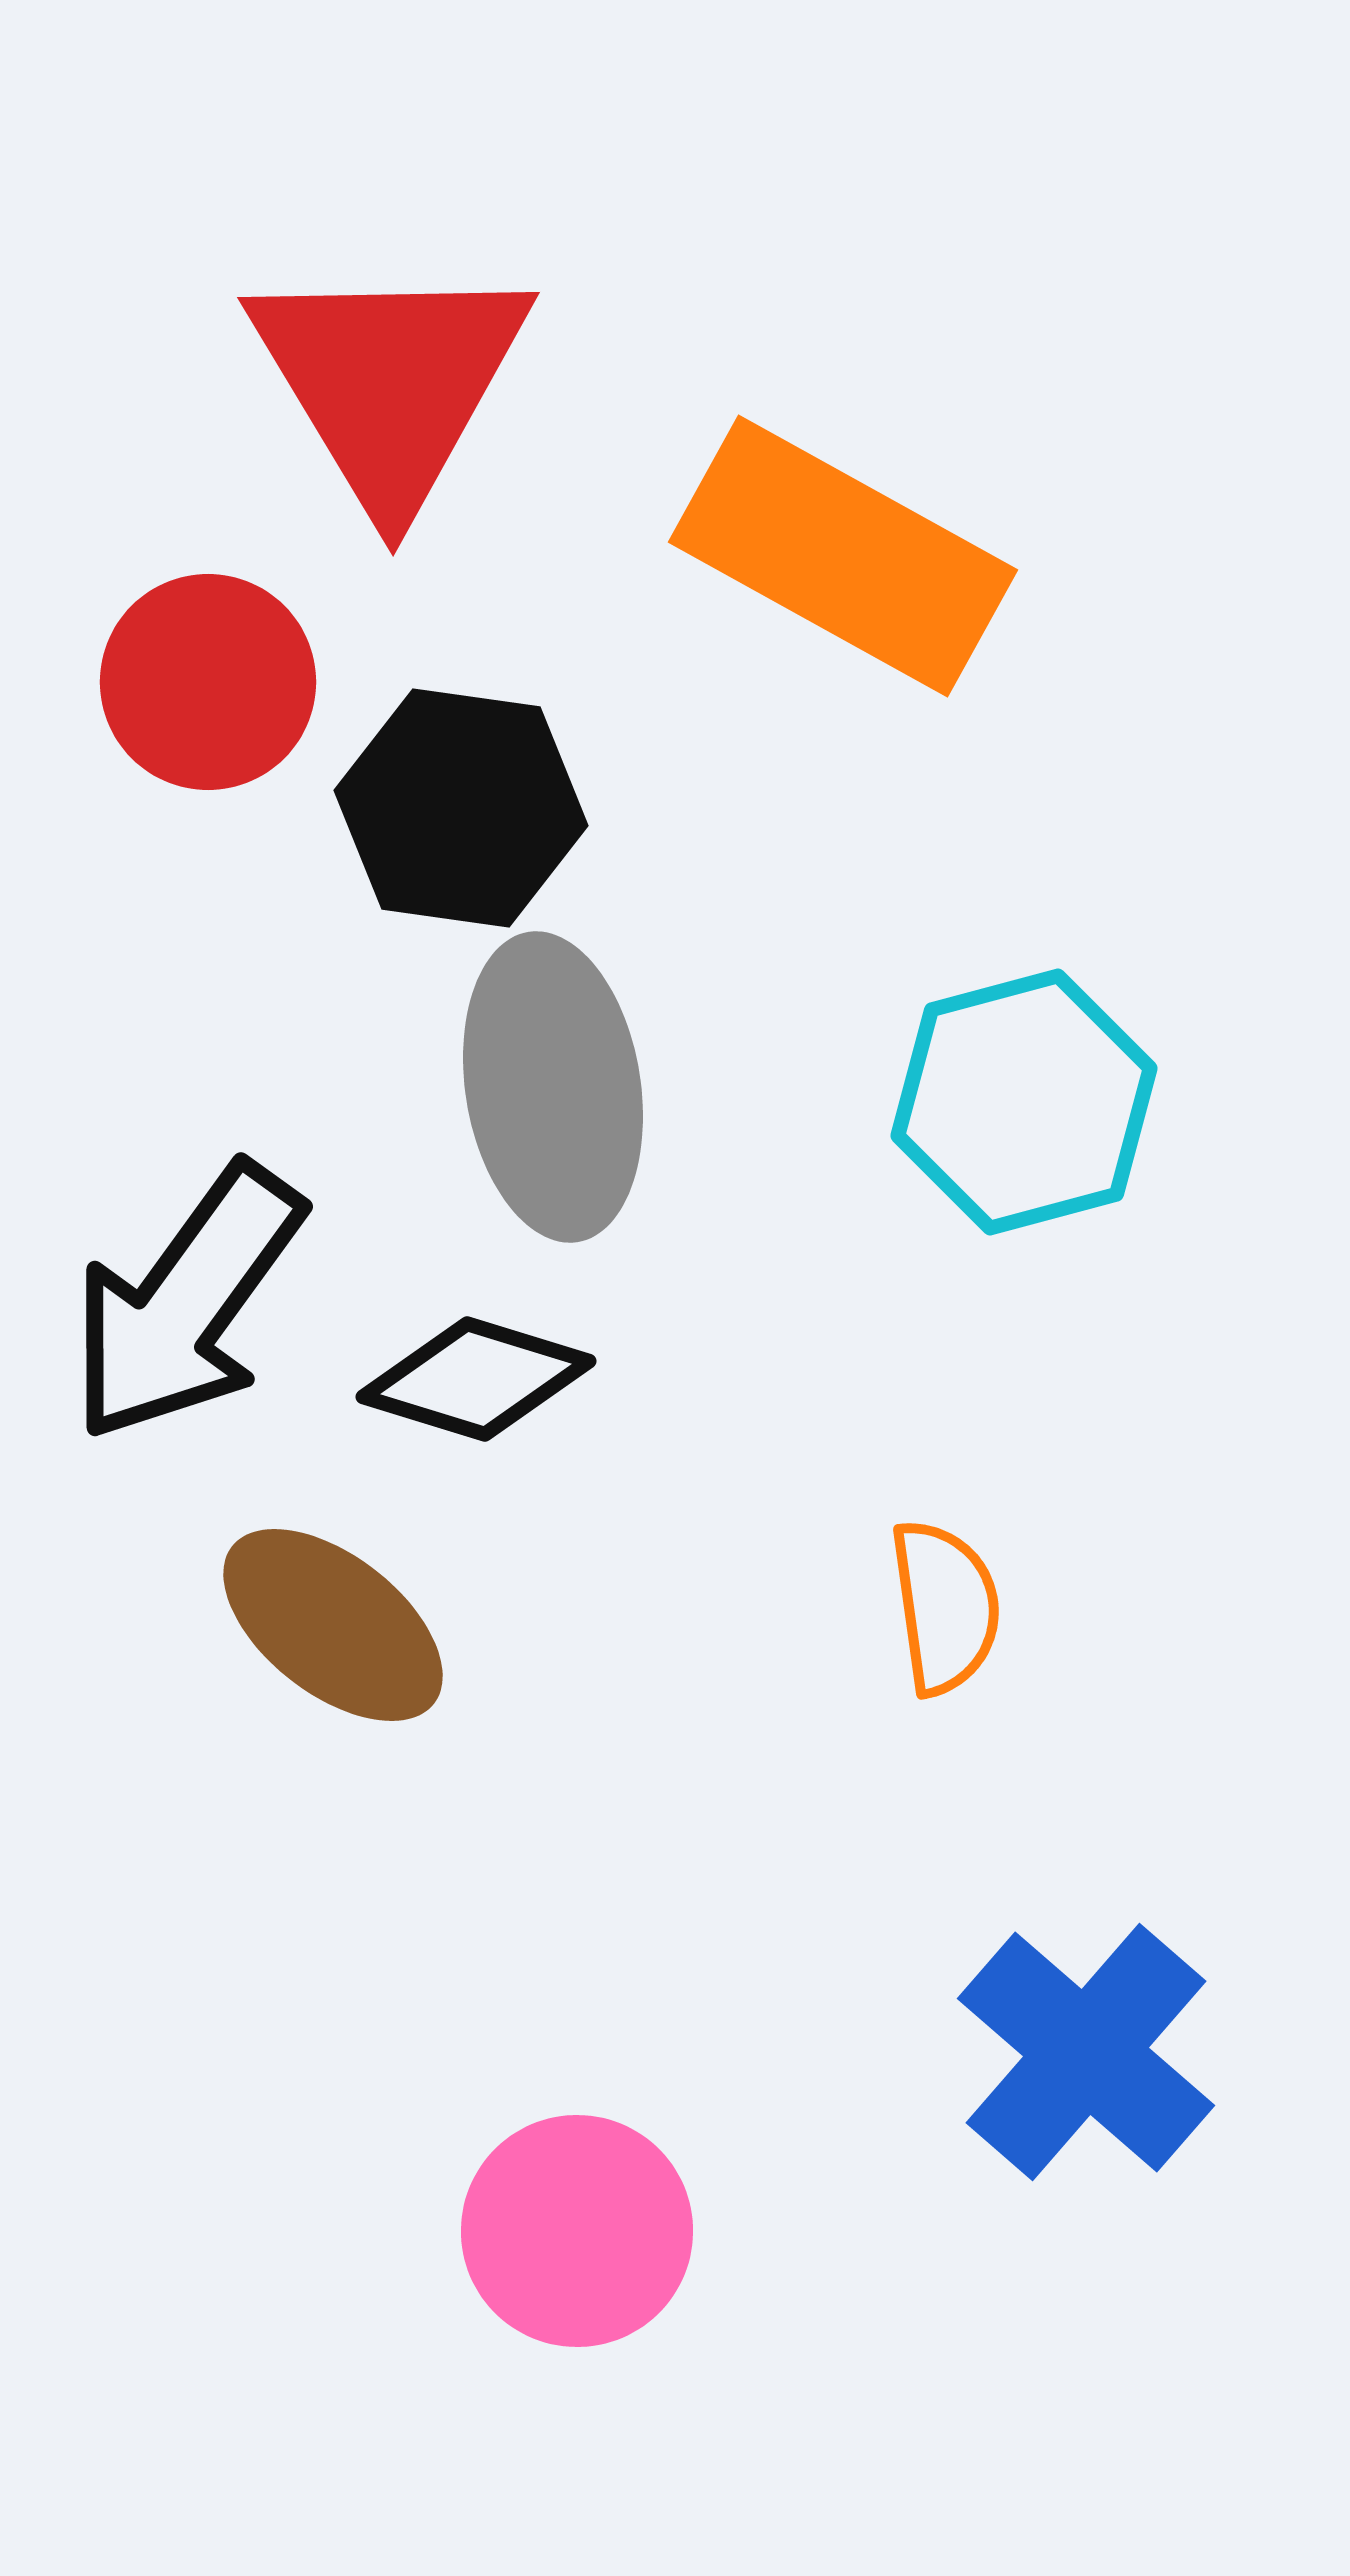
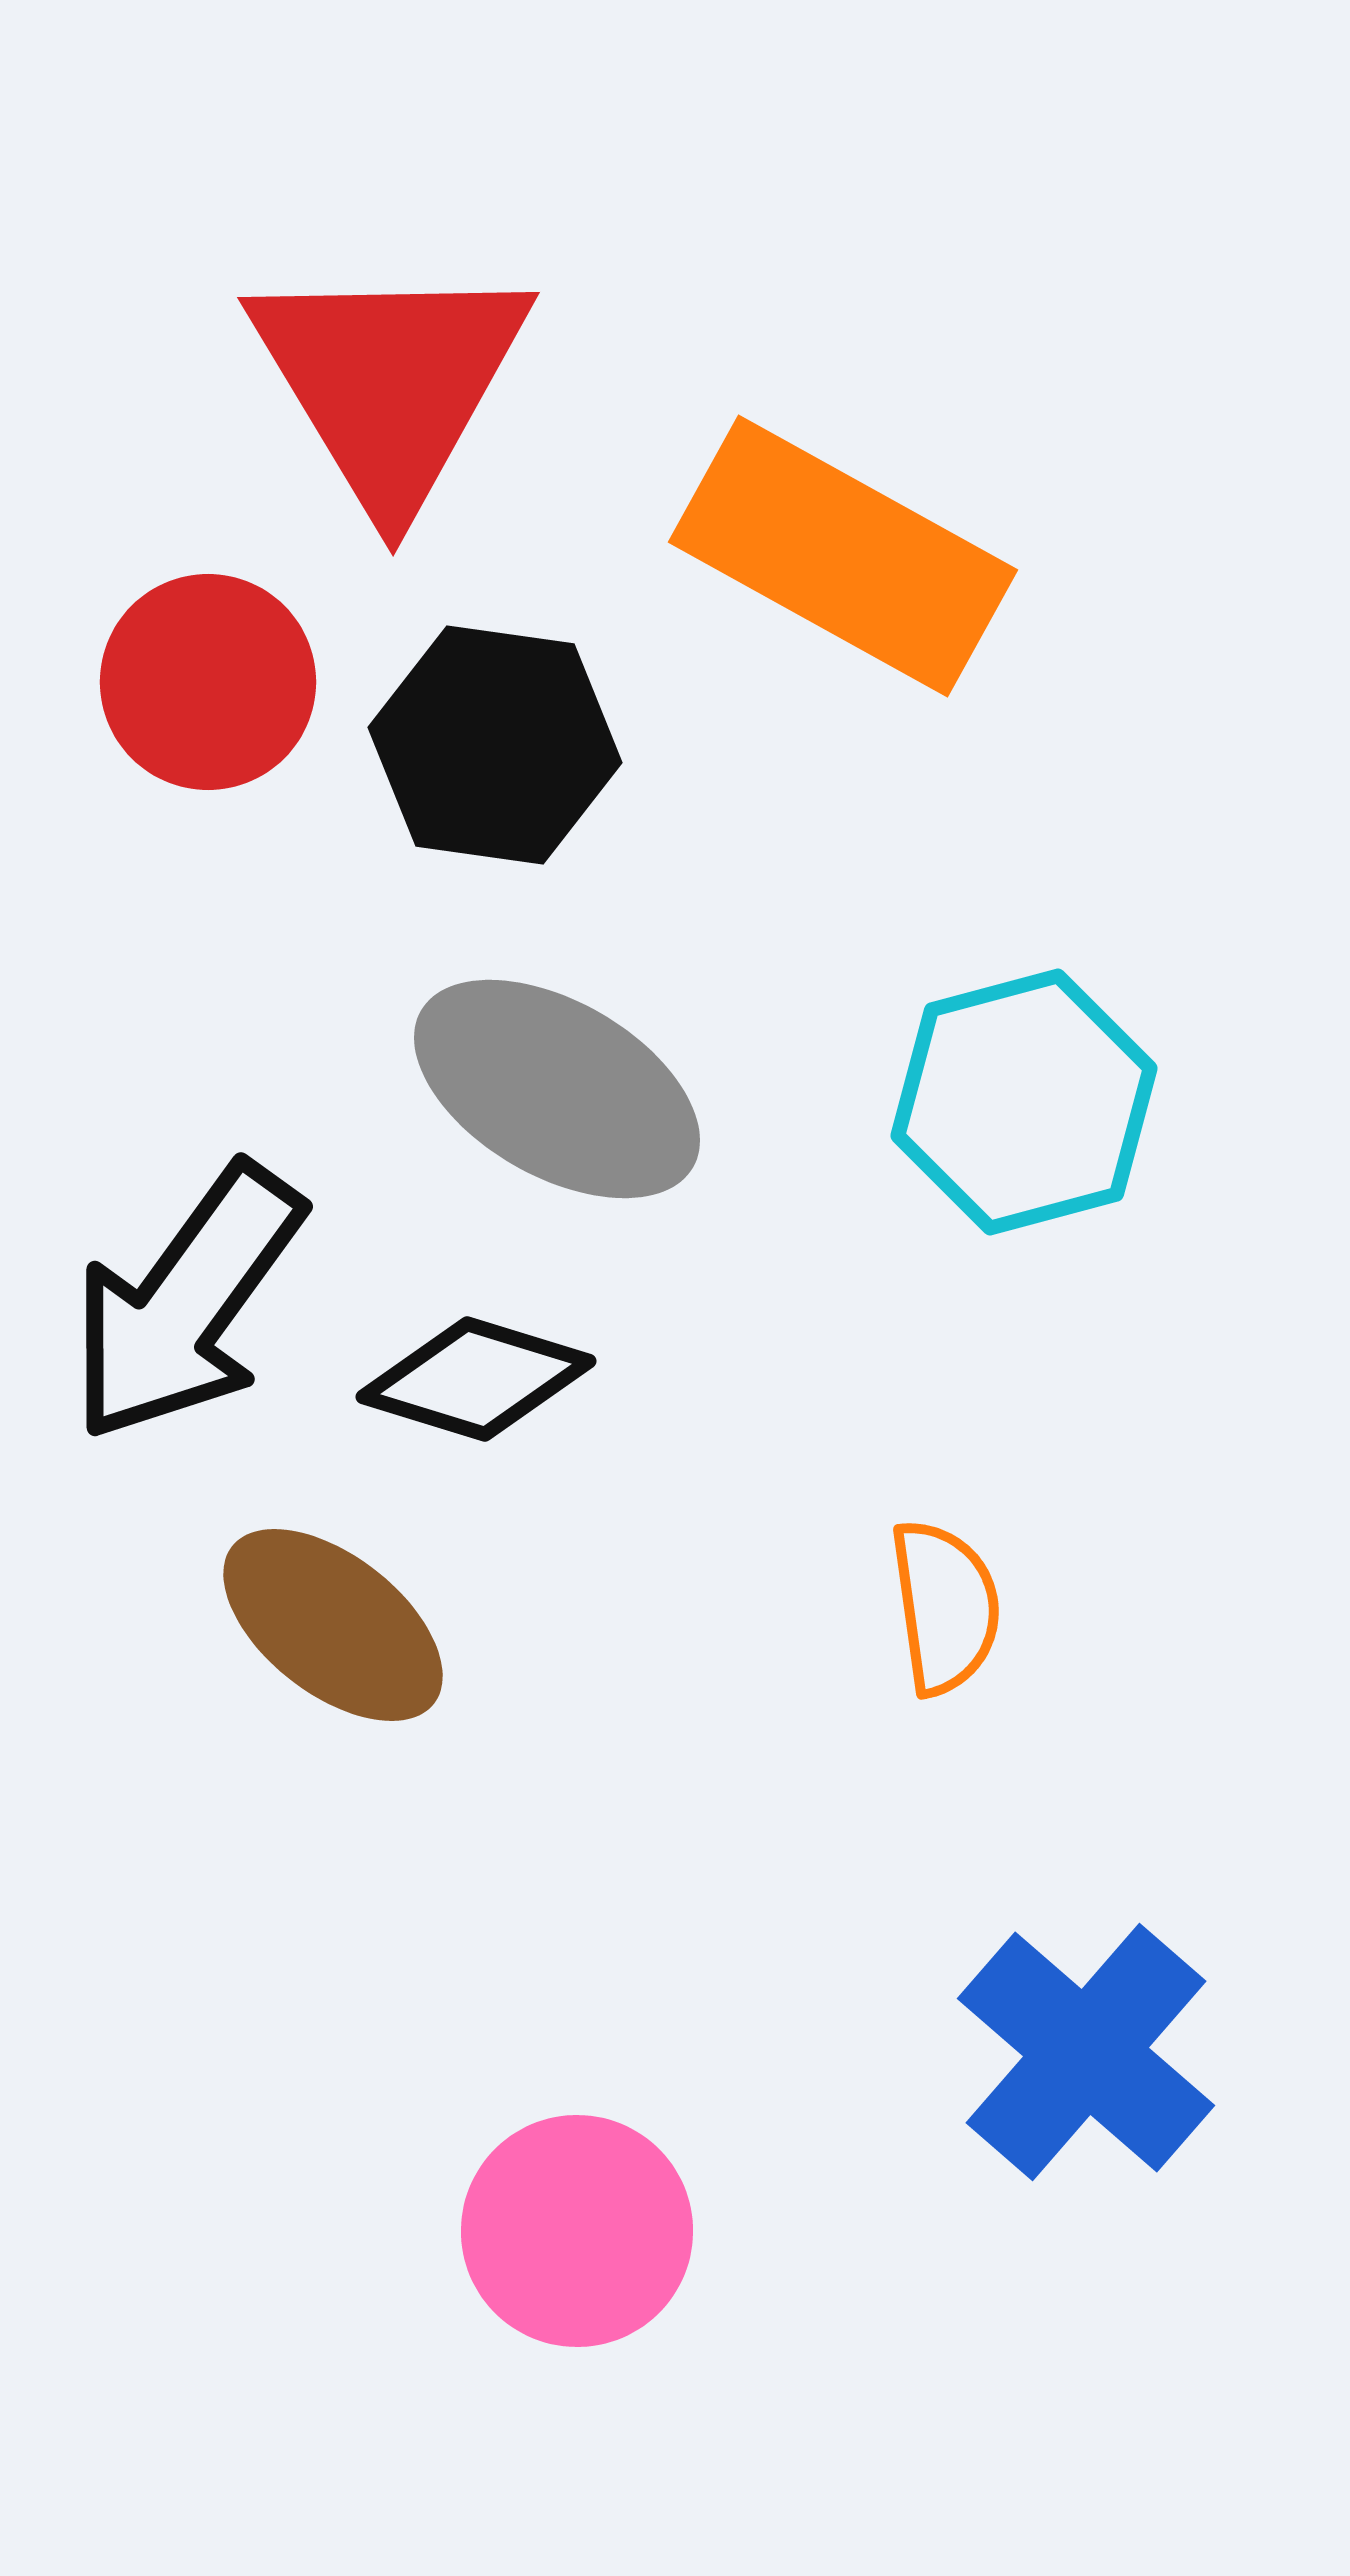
black hexagon: moved 34 px right, 63 px up
gray ellipse: moved 4 px right, 2 px down; rotated 51 degrees counterclockwise
